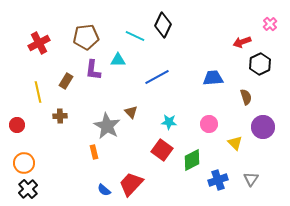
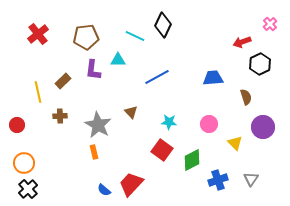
red cross: moved 1 px left, 9 px up; rotated 10 degrees counterclockwise
brown rectangle: moved 3 px left; rotated 14 degrees clockwise
gray star: moved 9 px left, 1 px up
